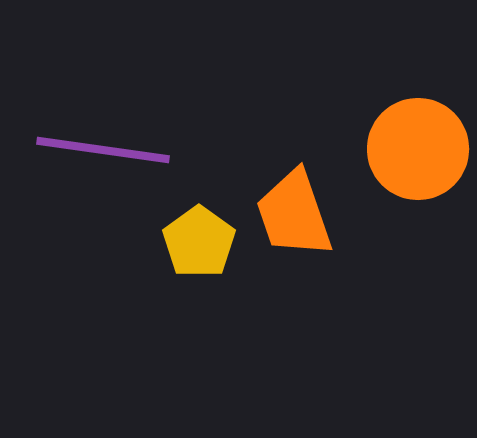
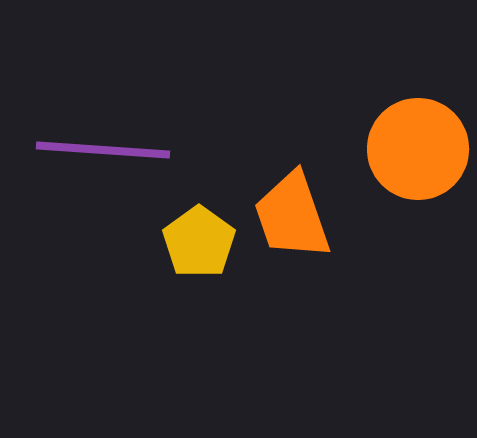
purple line: rotated 4 degrees counterclockwise
orange trapezoid: moved 2 px left, 2 px down
